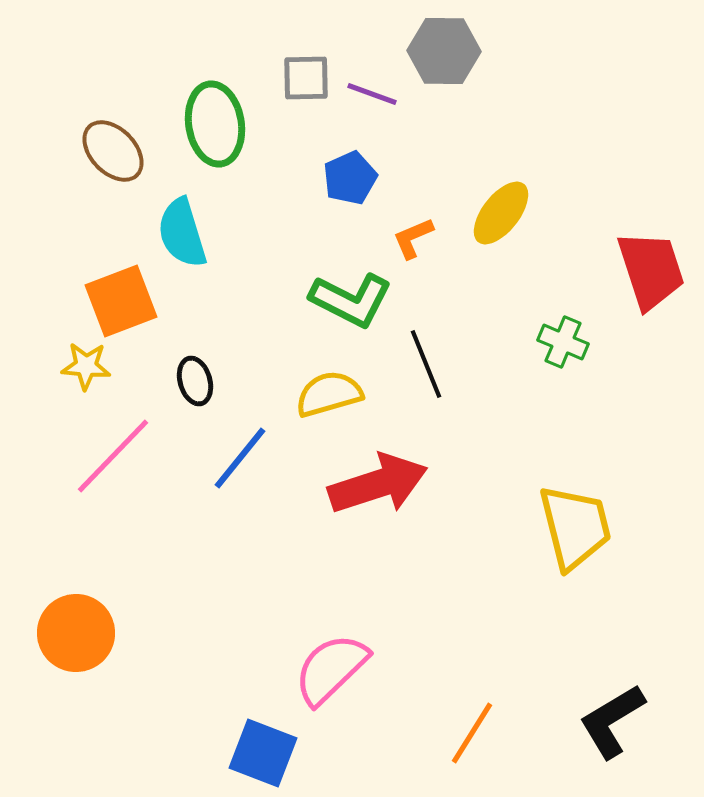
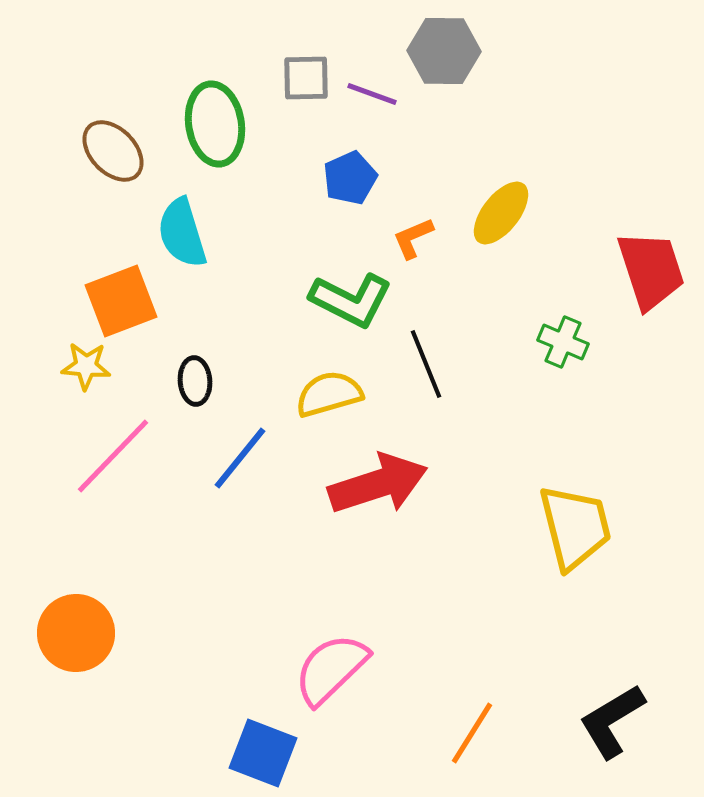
black ellipse: rotated 12 degrees clockwise
